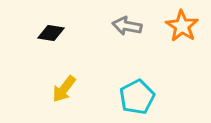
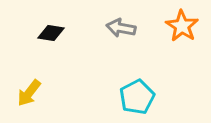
gray arrow: moved 6 px left, 2 px down
yellow arrow: moved 35 px left, 4 px down
